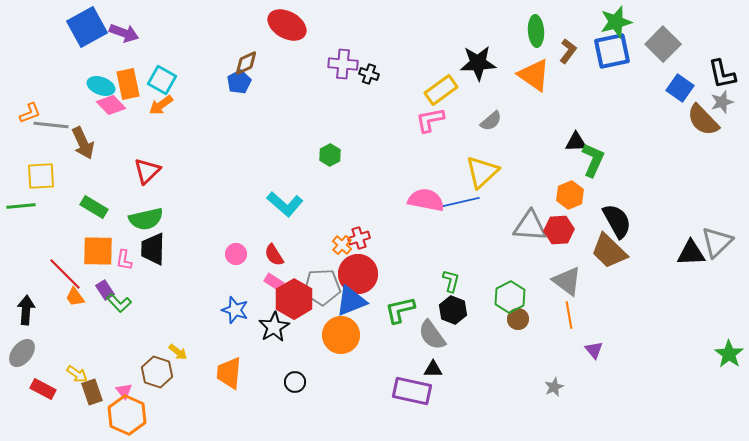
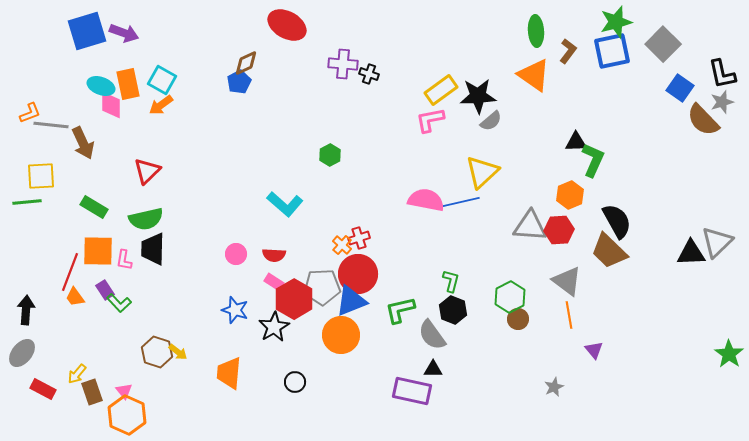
blue square at (87, 27): moved 4 px down; rotated 12 degrees clockwise
black star at (478, 63): moved 33 px down
pink diamond at (111, 105): rotated 44 degrees clockwise
green line at (21, 206): moved 6 px right, 4 px up
red semicircle at (274, 255): rotated 55 degrees counterclockwise
red line at (65, 274): moved 5 px right, 2 px up; rotated 66 degrees clockwise
brown hexagon at (157, 372): moved 20 px up
yellow arrow at (77, 374): rotated 95 degrees clockwise
